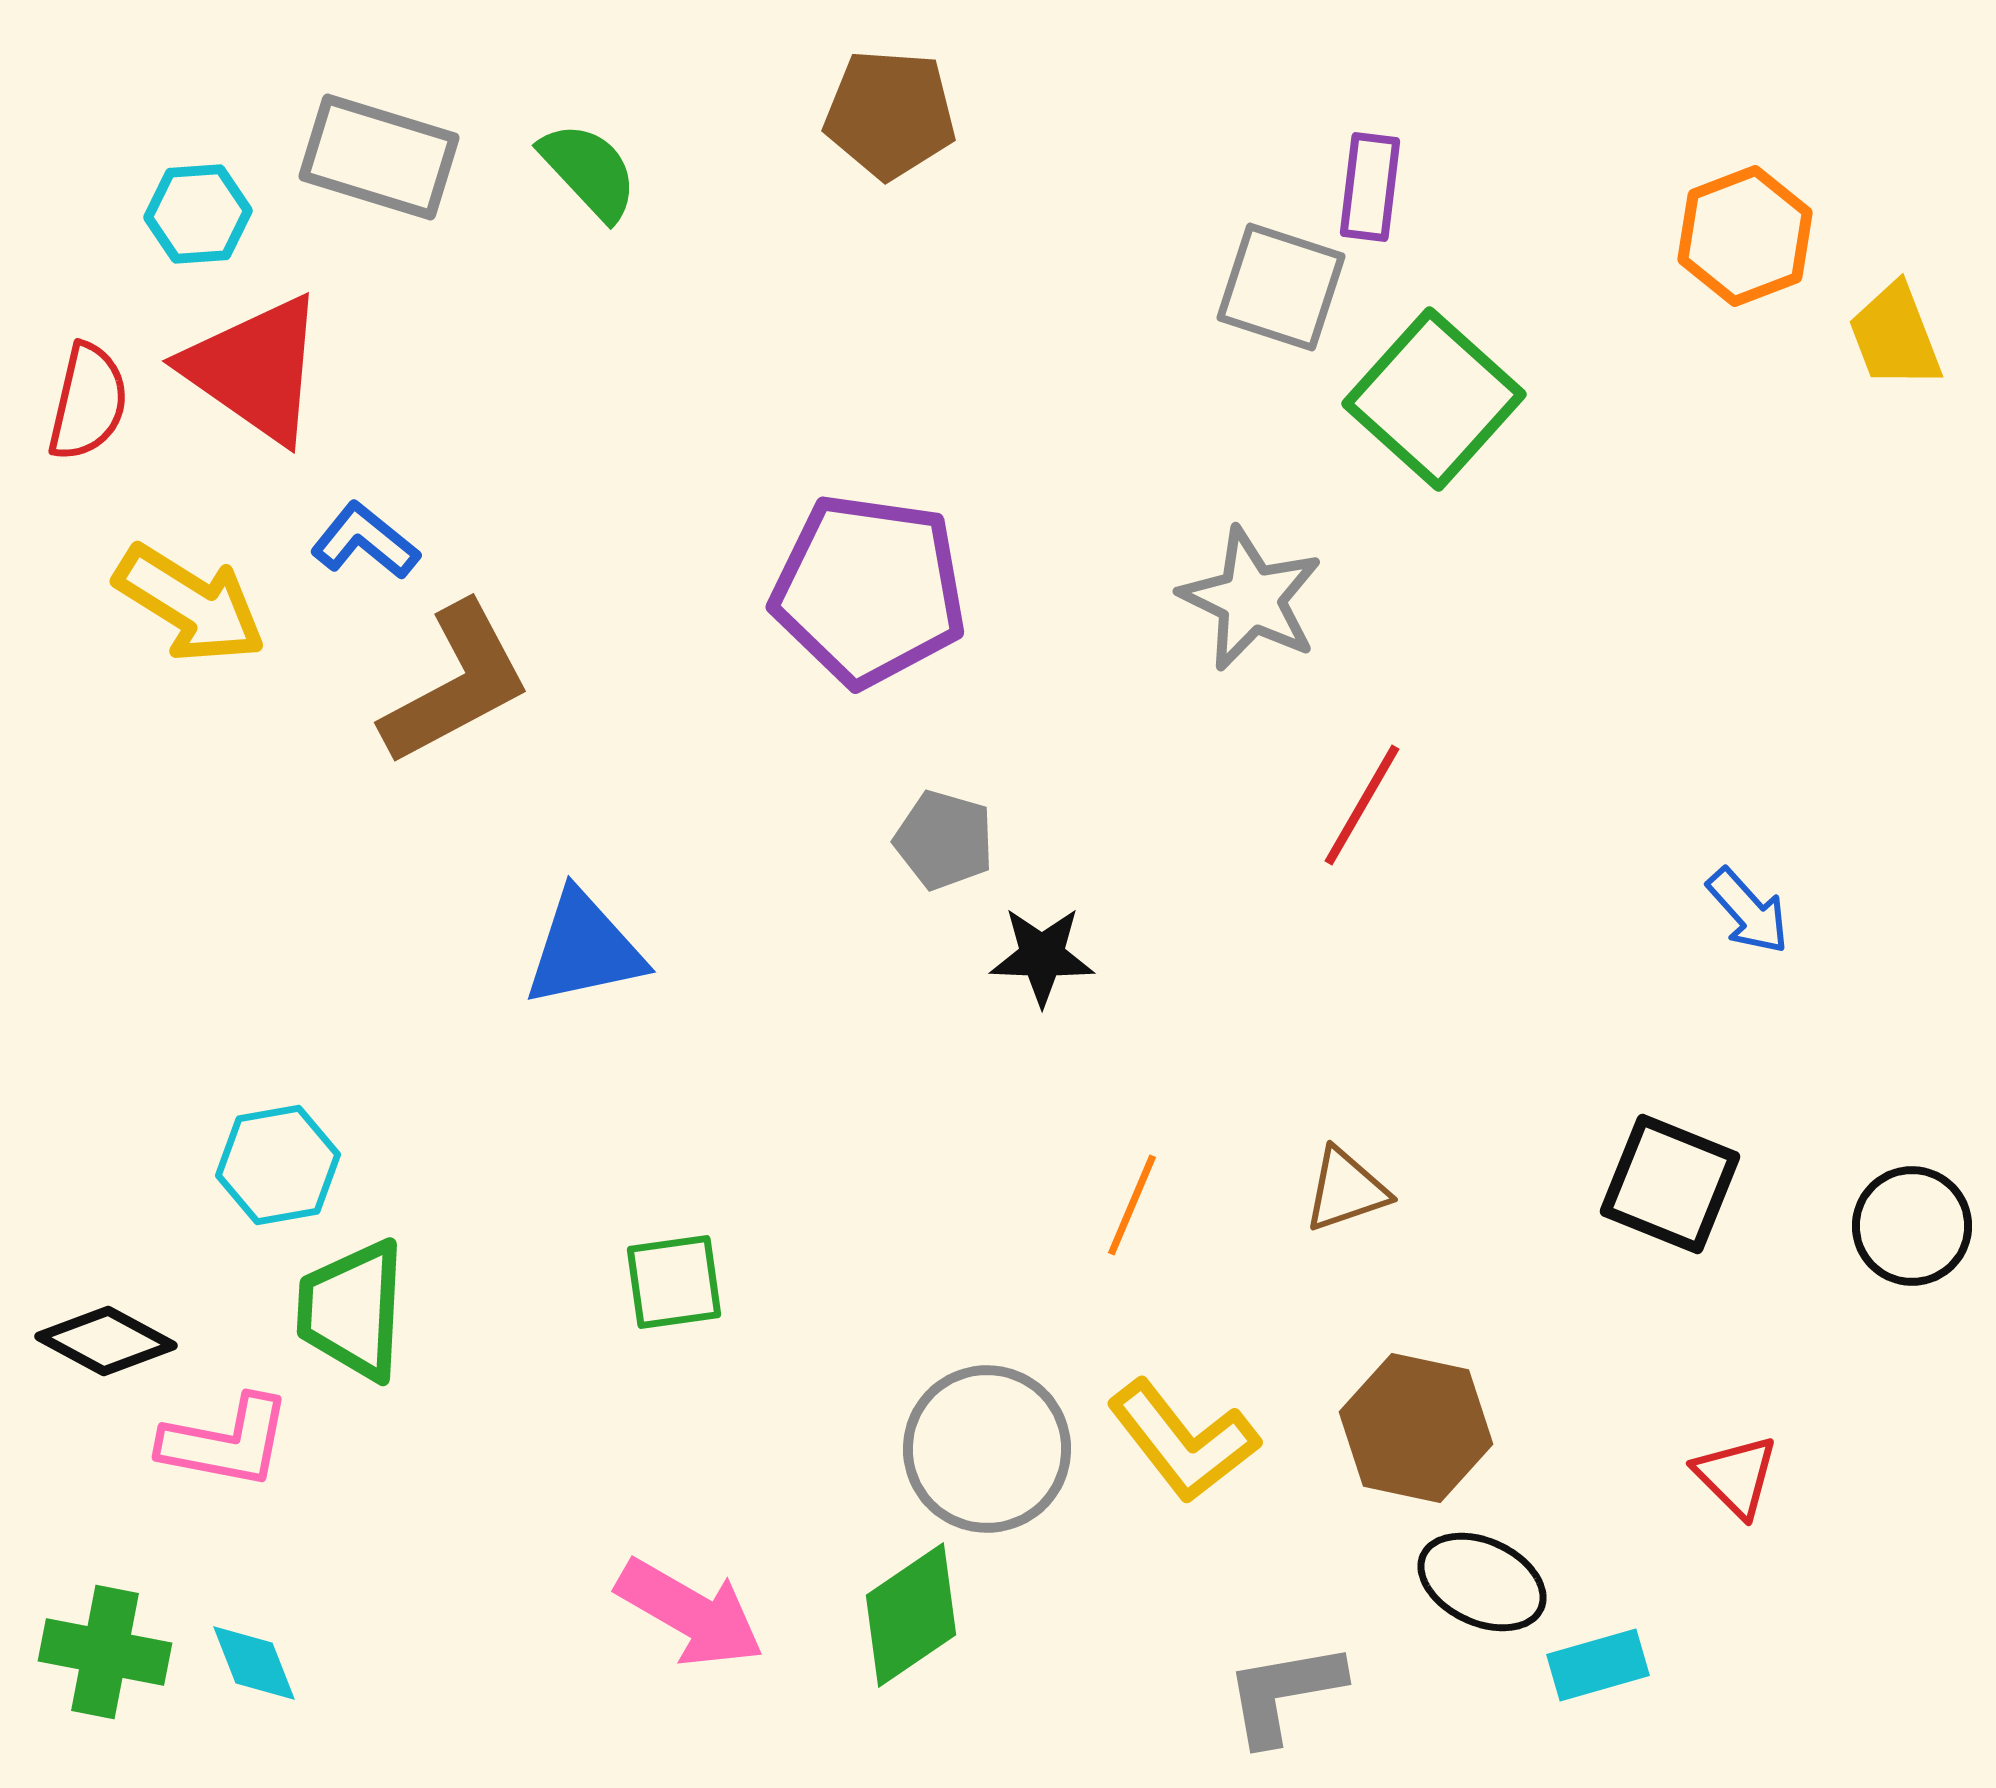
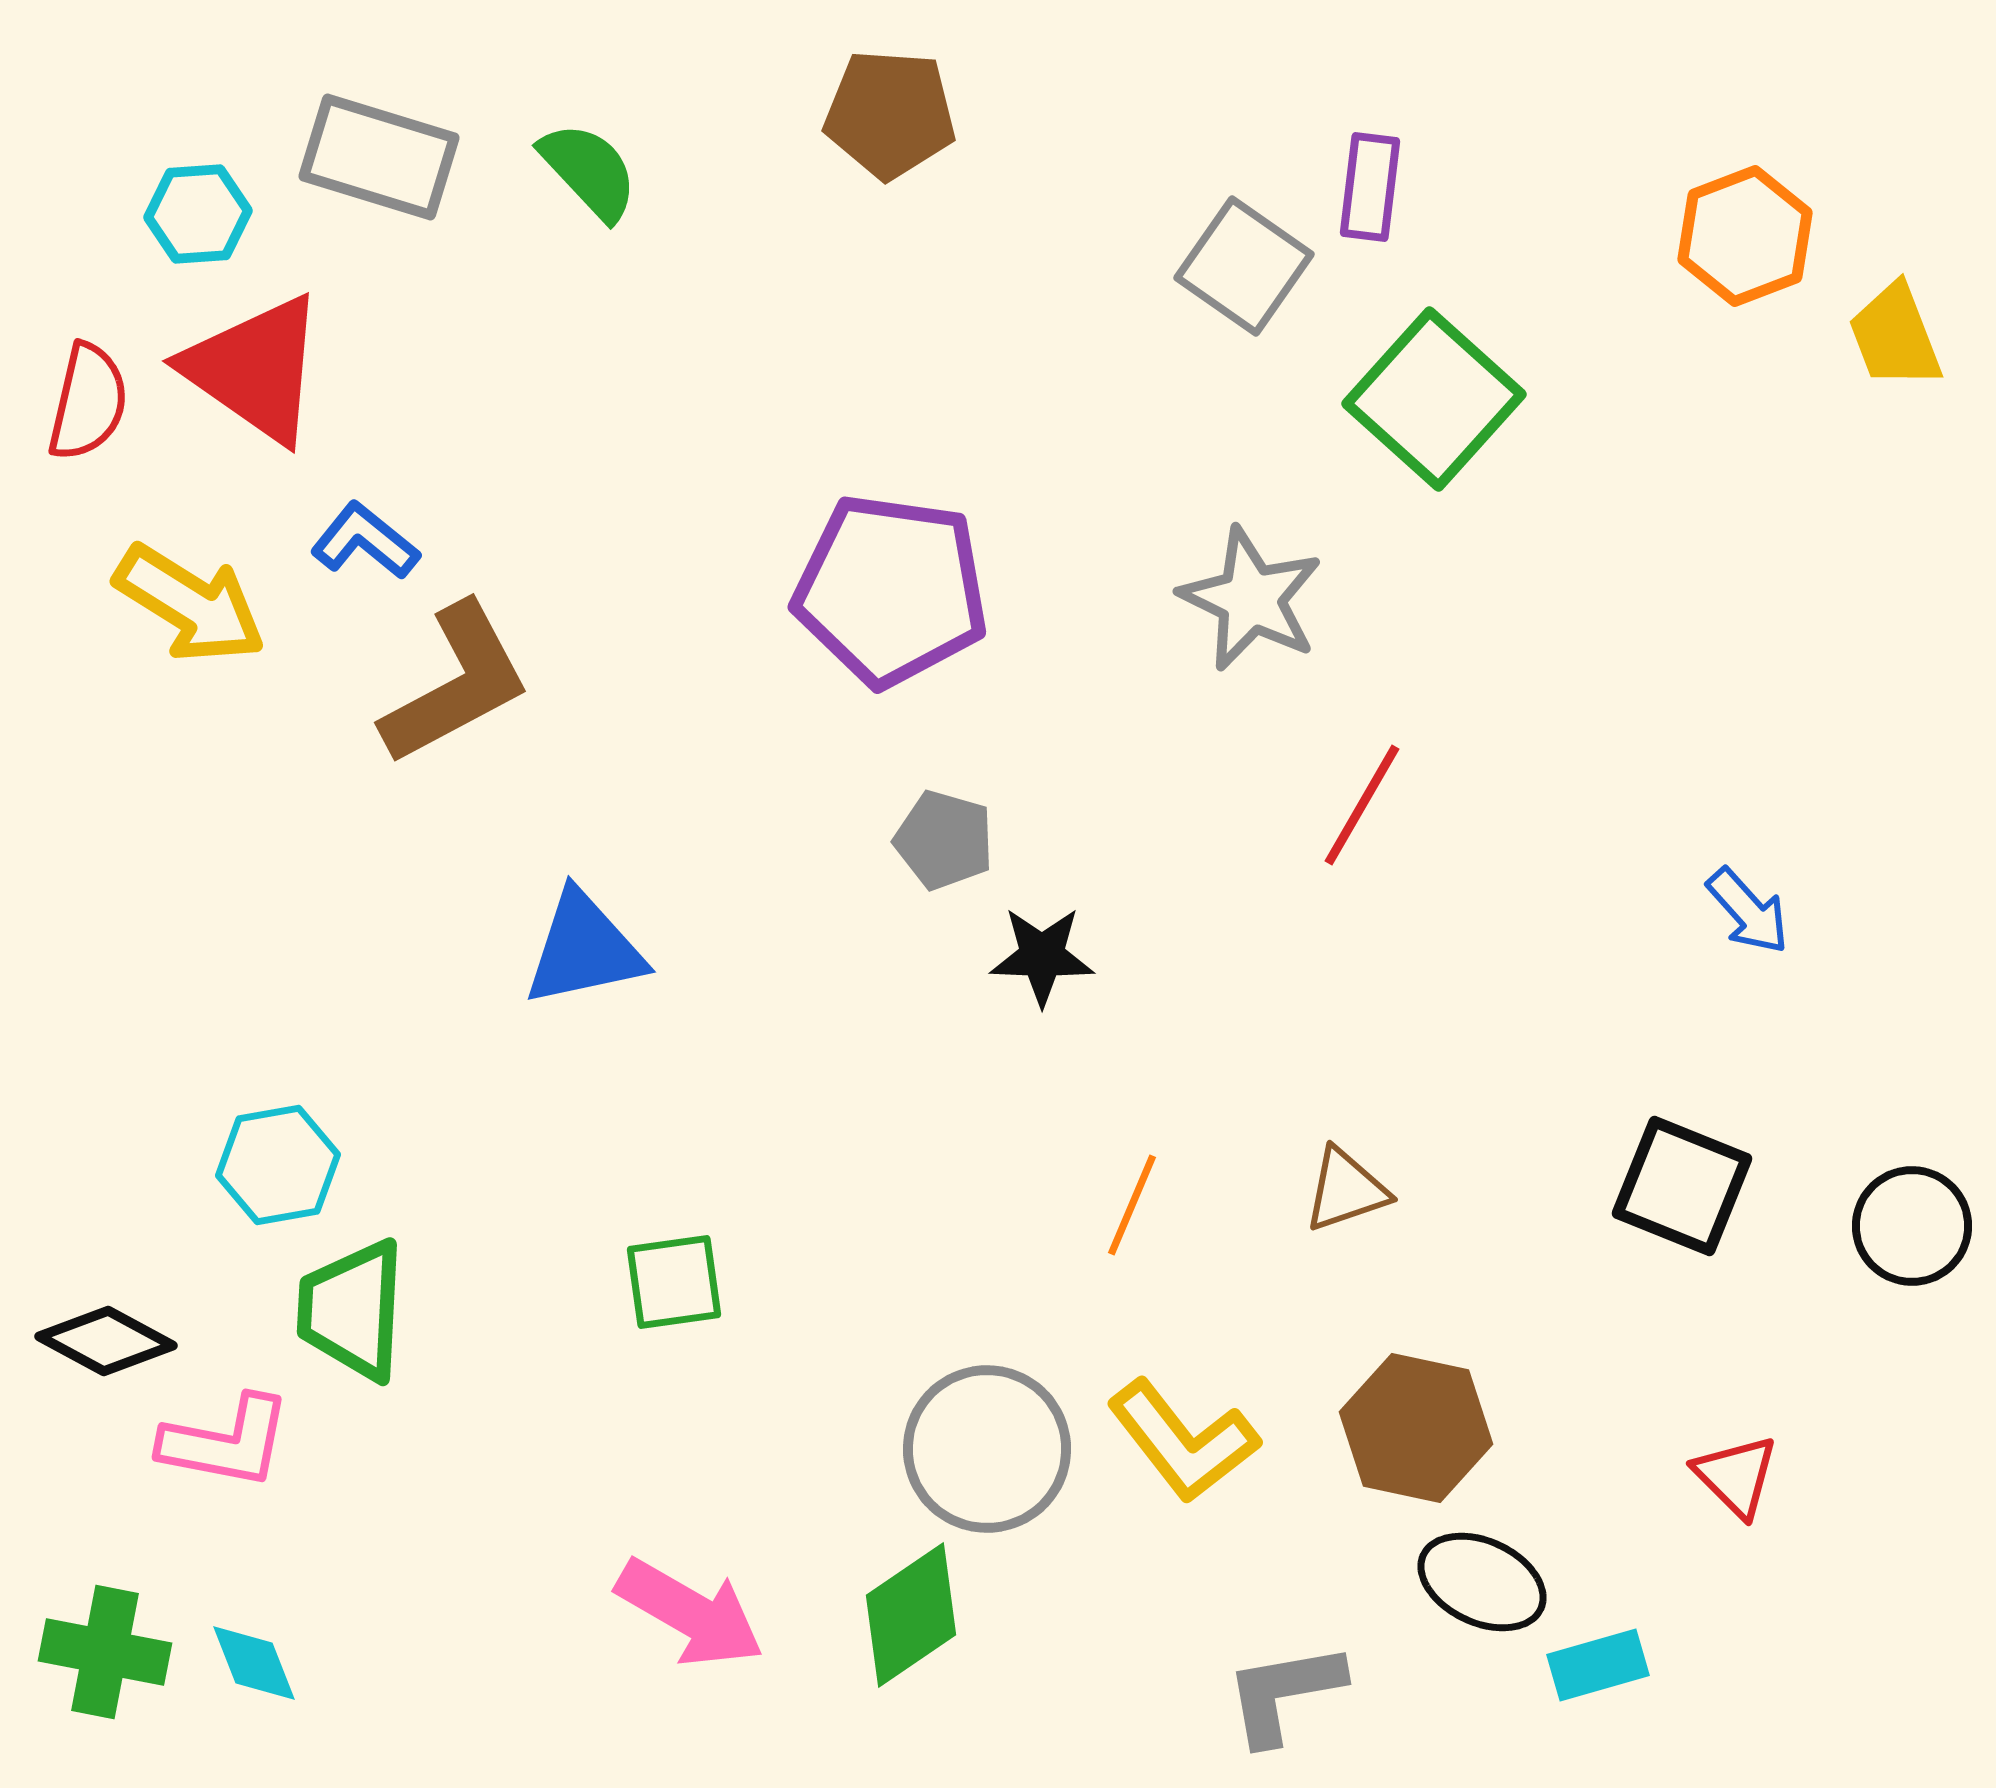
gray square at (1281, 287): moved 37 px left, 21 px up; rotated 17 degrees clockwise
purple pentagon at (869, 590): moved 22 px right
black square at (1670, 1184): moved 12 px right, 2 px down
